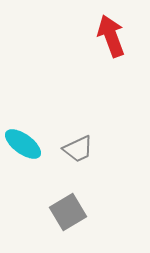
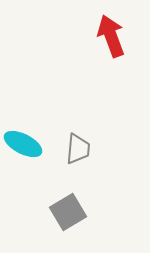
cyan ellipse: rotated 9 degrees counterclockwise
gray trapezoid: rotated 60 degrees counterclockwise
